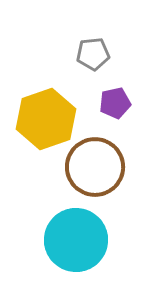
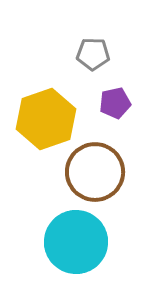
gray pentagon: rotated 8 degrees clockwise
brown circle: moved 5 px down
cyan circle: moved 2 px down
